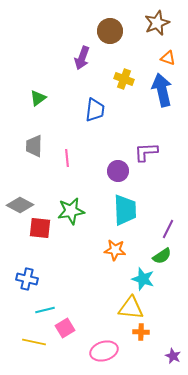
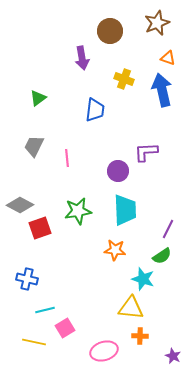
purple arrow: rotated 30 degrees counterclockwise
gray trapezoid: rotated 25 degrees clockwise
green star: moved 7 px right
red square: rotated 25 degrees counterclockwise
orange cross: moved 1 px left, 4 px down
